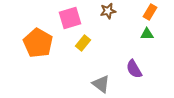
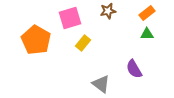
orange rectangle: moved 3 px left, 1 px down; rotated 21 degrees clockwise
orange pentagon: moved 2 px left, 3 px up
